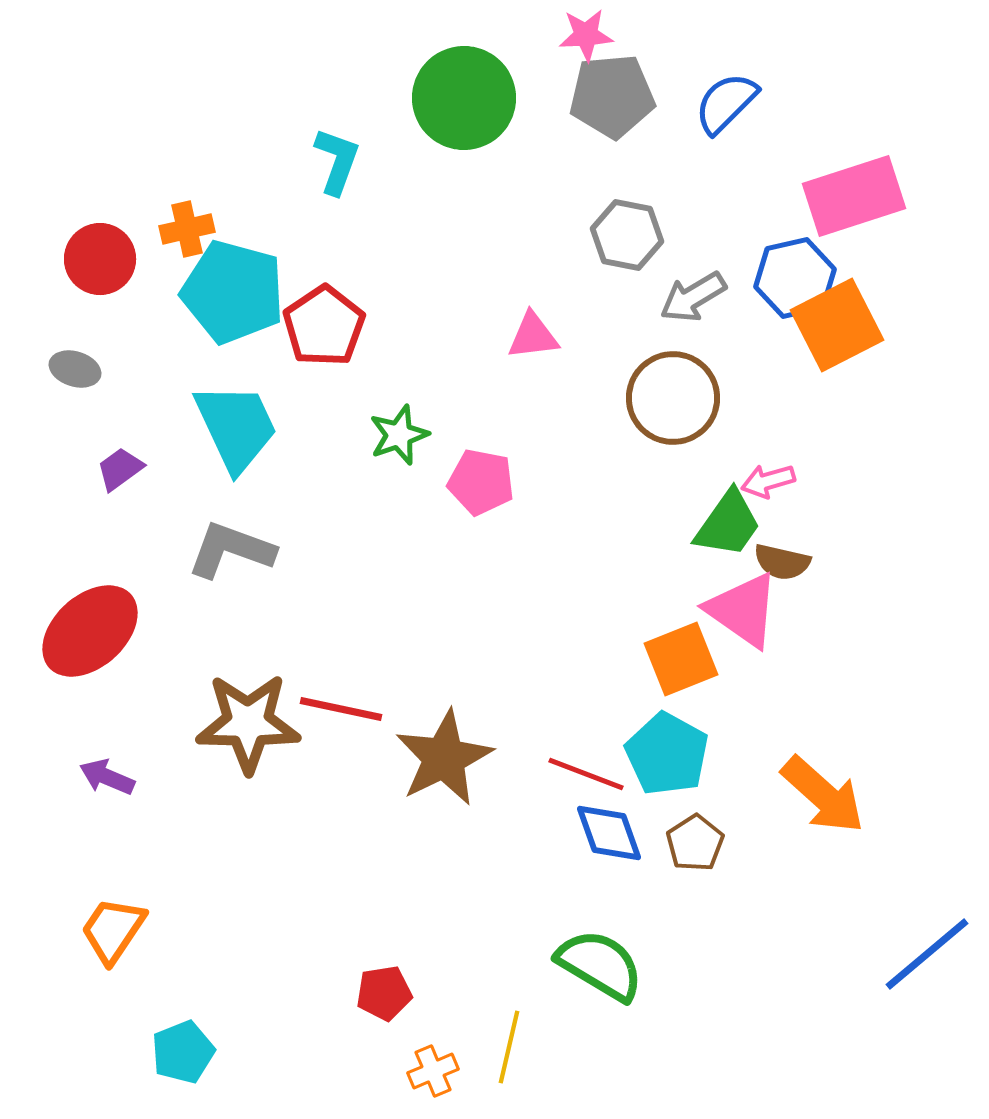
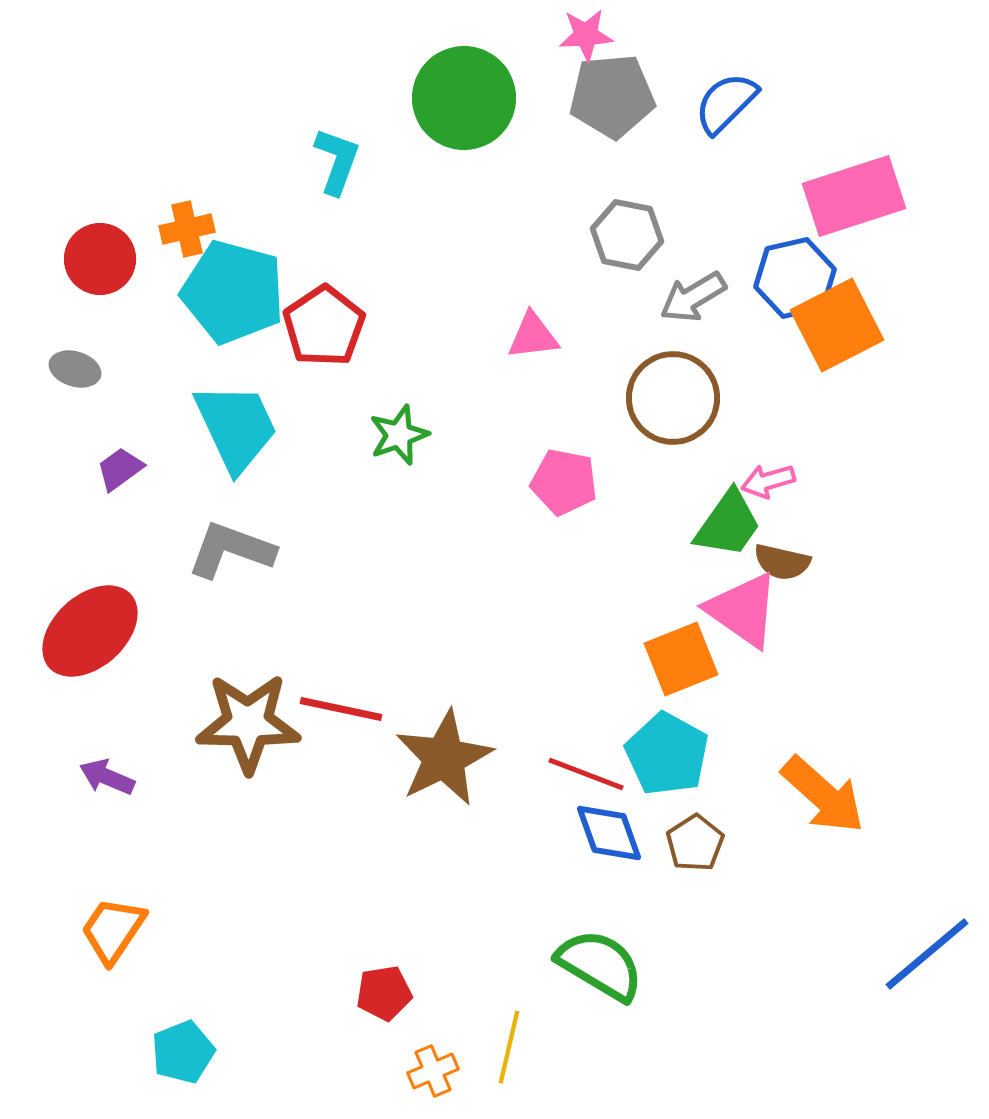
pink pentagon at (481, 482): moved 83 px right
